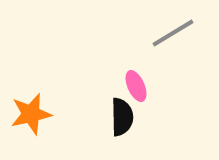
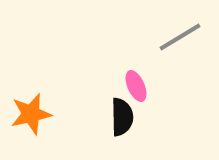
gray line: moved 7 px right, 4 px down
